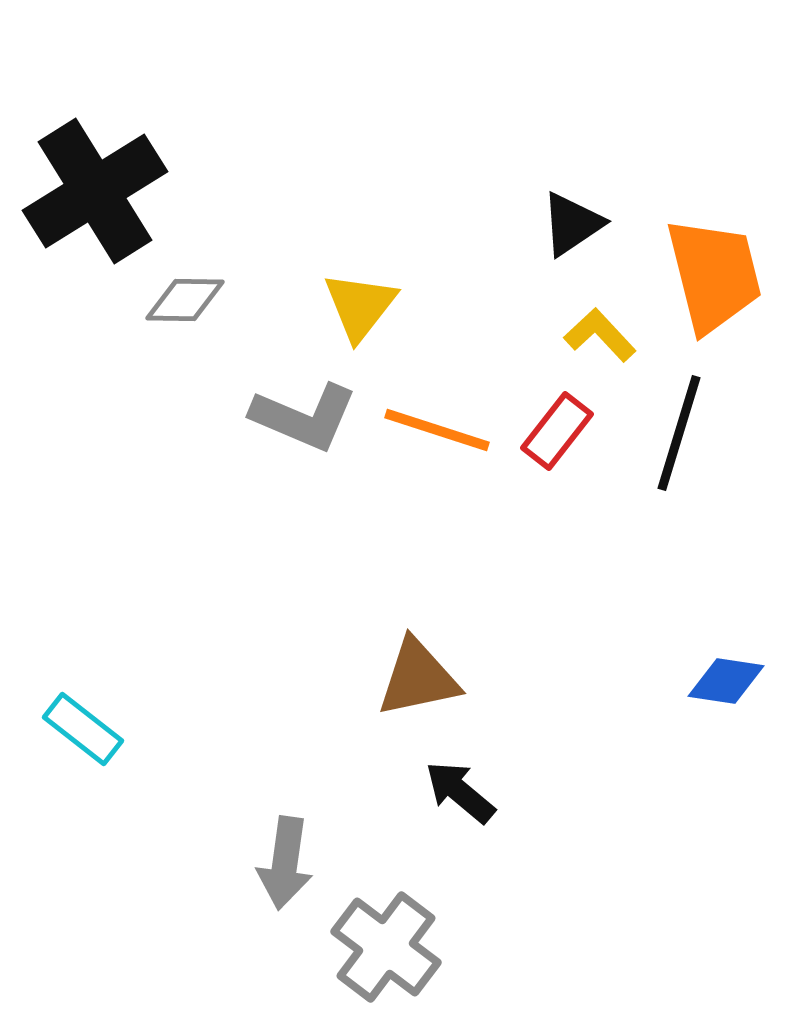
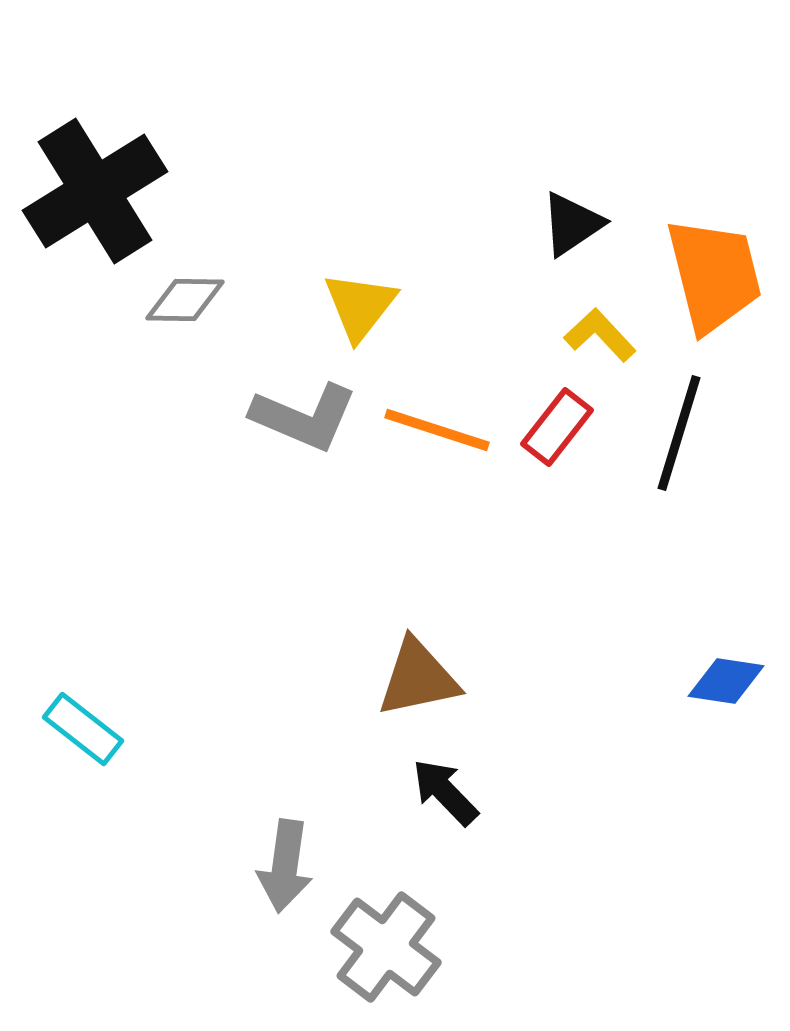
red rectangle: moved 4 px up
black arrow: moved 15 px left; rotated 6 degrees clockwise
gray arrow: moved 3 px down
